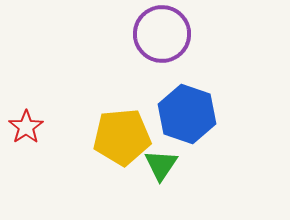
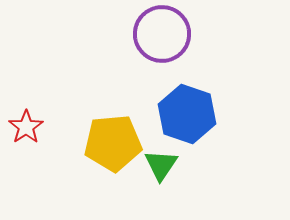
yellow pentagon: moved 9 px left, 6 px down
